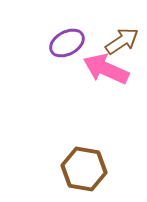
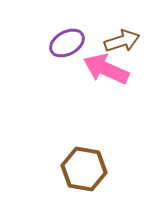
brown arrow: rotated 16 degrees clockwise
